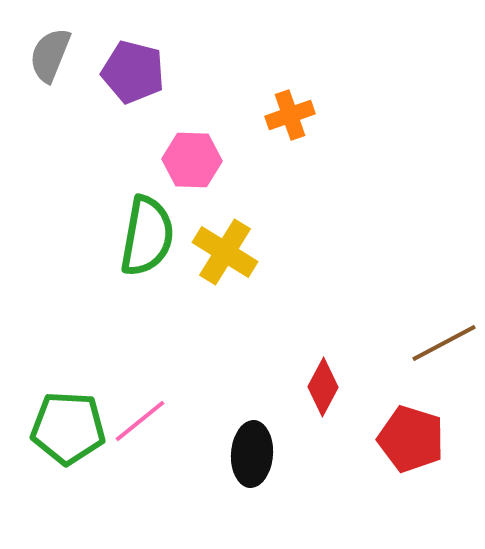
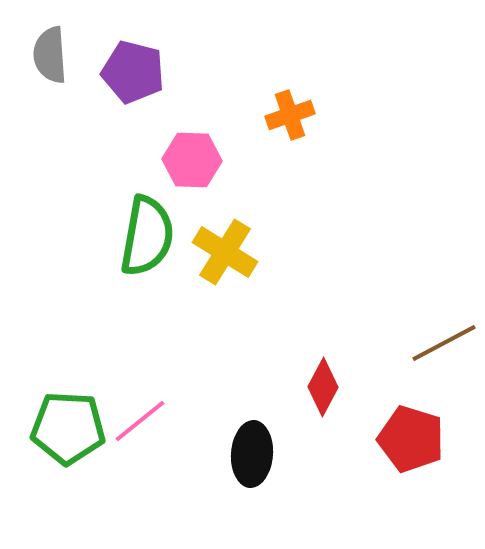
gray semicircle: rotated 26 degrees counterclockwise
